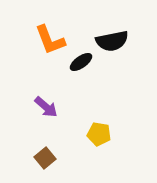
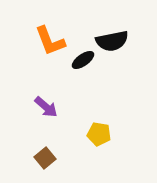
orange L-shape: moved 1 px down
black ellipse: moved 2 px right, 2 px up
